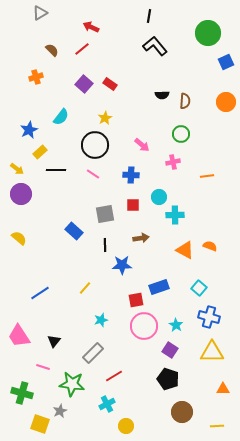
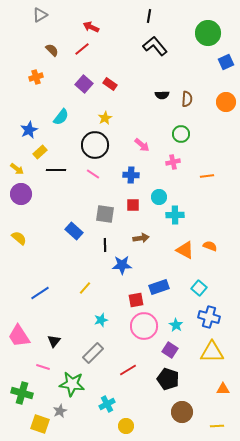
gray triangle at (40, 13): moved 2 px down
brown semicircle at (185, 101): moved 2 px right, 2 px up
gray square at (105, 214): rotated 18 degrees clockwise
red line at (114, 376): moved 14 px right, 6 px up
